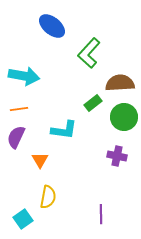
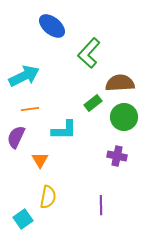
cyan arrow: rotated 36 degrees counterclockwise
orange line: moved 11 px right
cyan L-shape: rotated 8 degrees counterclockwise
purple line: moved 9 px up
